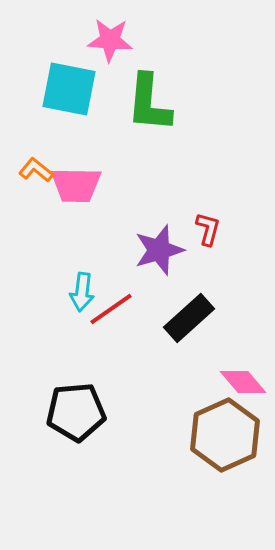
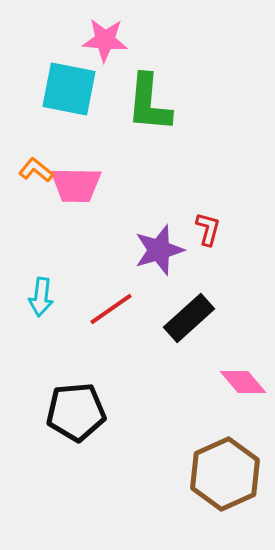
pink star: moved 5 px left
cyan arrow: moved 41 px left, 5 px down
brown hexagon: moved 39 px down
